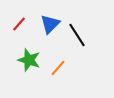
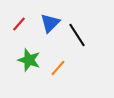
blue triangle: moved 1 px up
